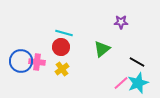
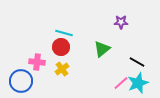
blue circle: moved 20 px down
